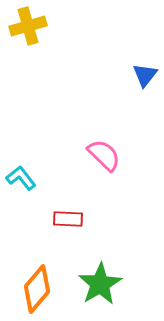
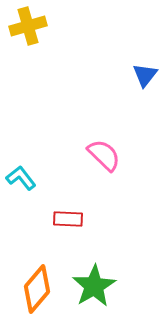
green star: moved 6 px left, 2 px down
